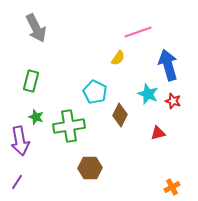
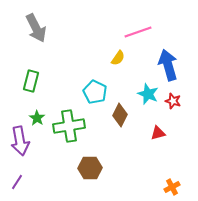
green star: moved 1 px right, 1 px down; rotated 14 degrees clockwise
